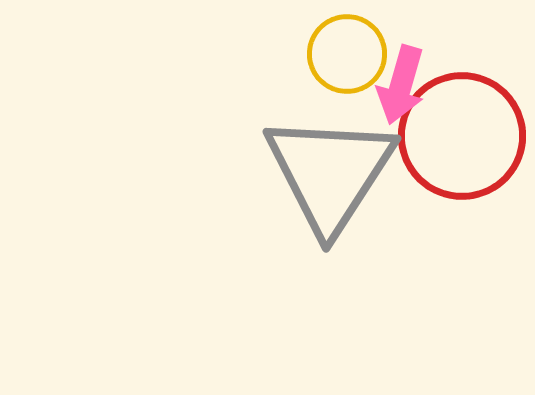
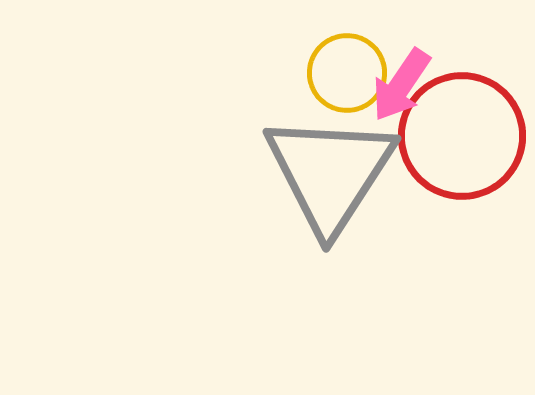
yellow circle: moved 19 px down
pink arrow: rotated 18 degrees clockwise
